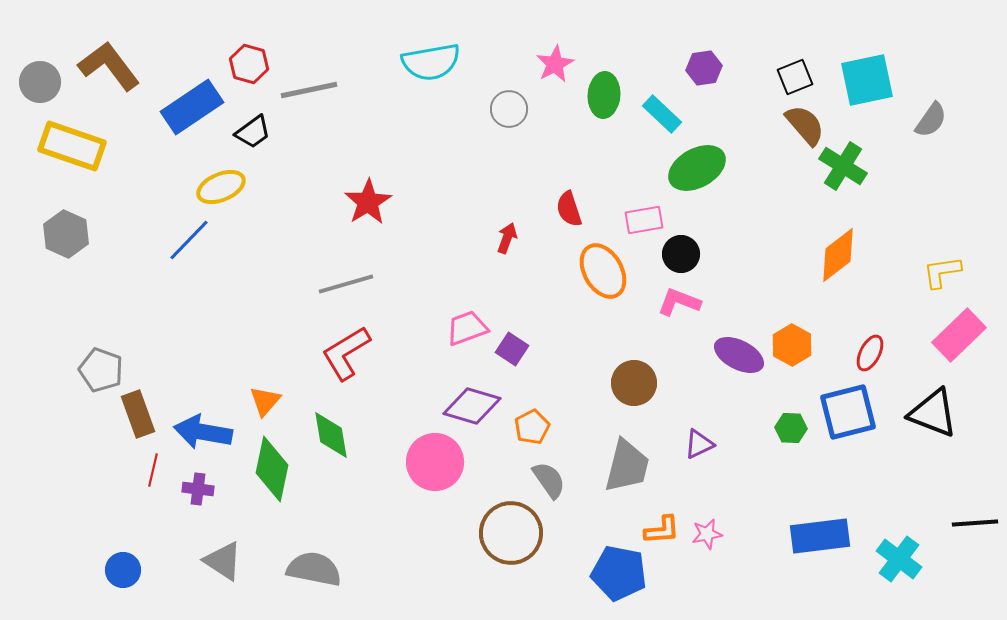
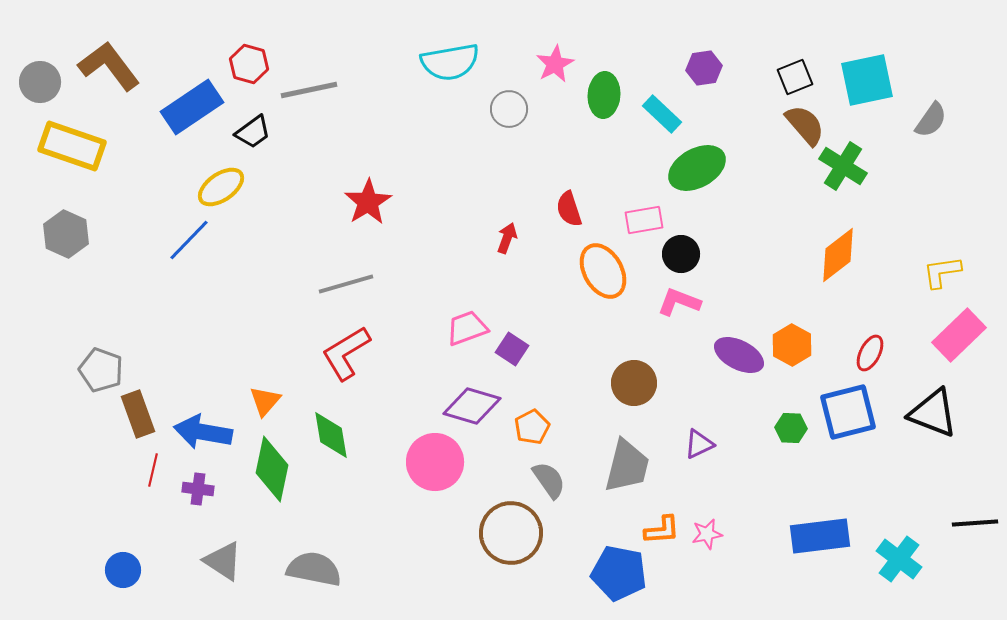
cyan semicircle at (431, 62): moved 19 px right
yellow ellipse at (221, 187): rotated 12 degrees counterclockwise
